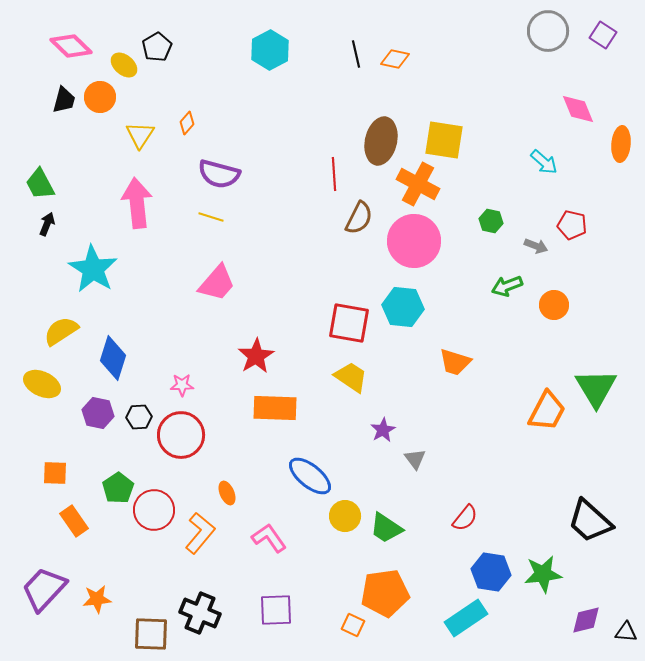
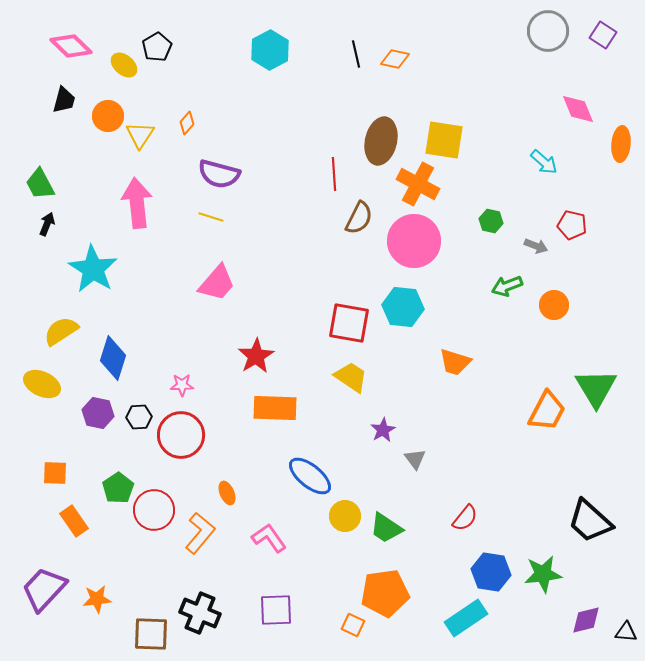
orange circle at (100, 97): moved 8 px right, 19 px down
